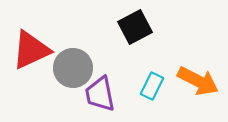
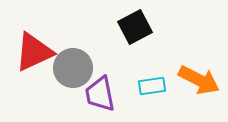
red triangle: moved 3 px right, 2 px down
orange arrow: moved 1 px right, 1 px up
cyan rectangle: rotated 56 degrees clockwise
